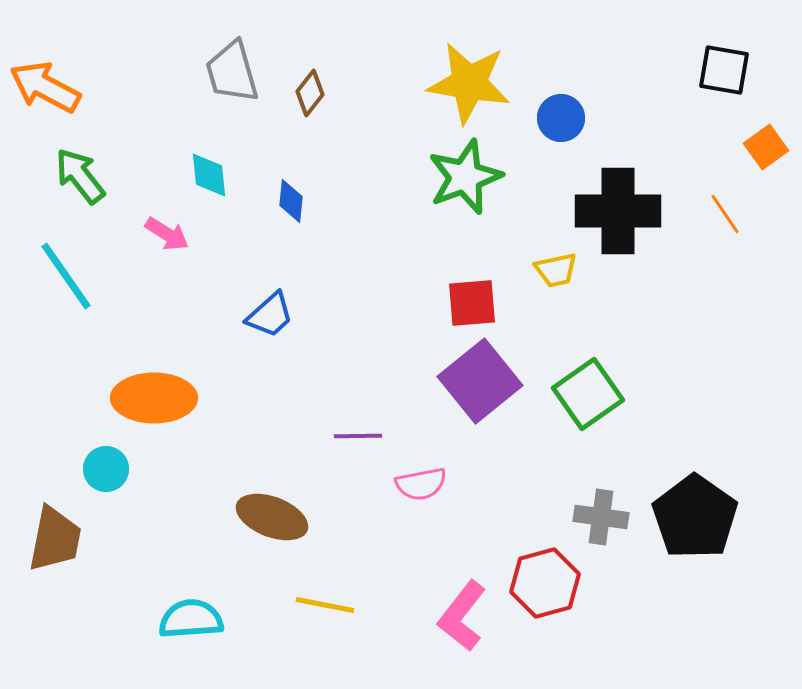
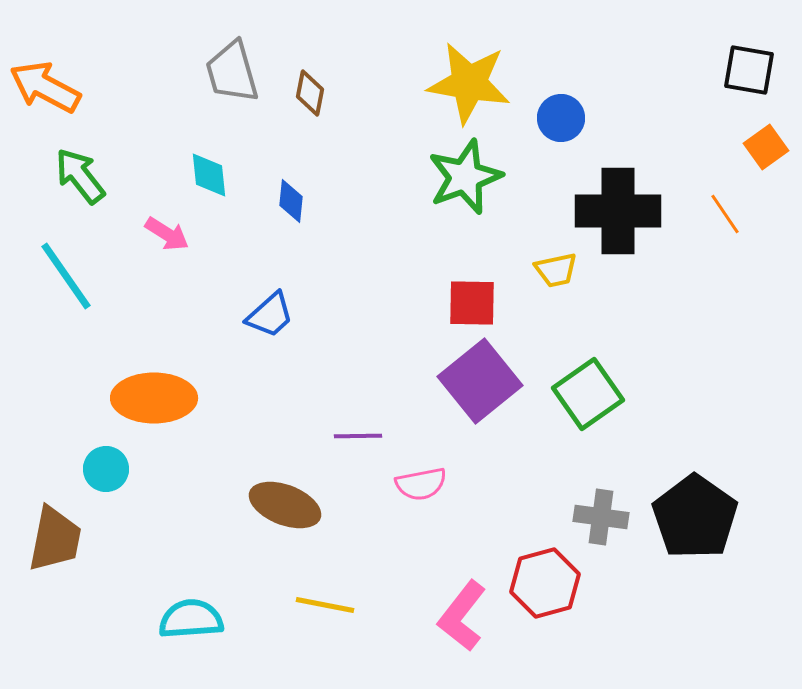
black square: moved 25 px right
brown diamond: rotated 27 degrees counterclockwise
red square: rotated 6 degrees clockwise
brown ellipse: moved 13 px right, 12 px up
